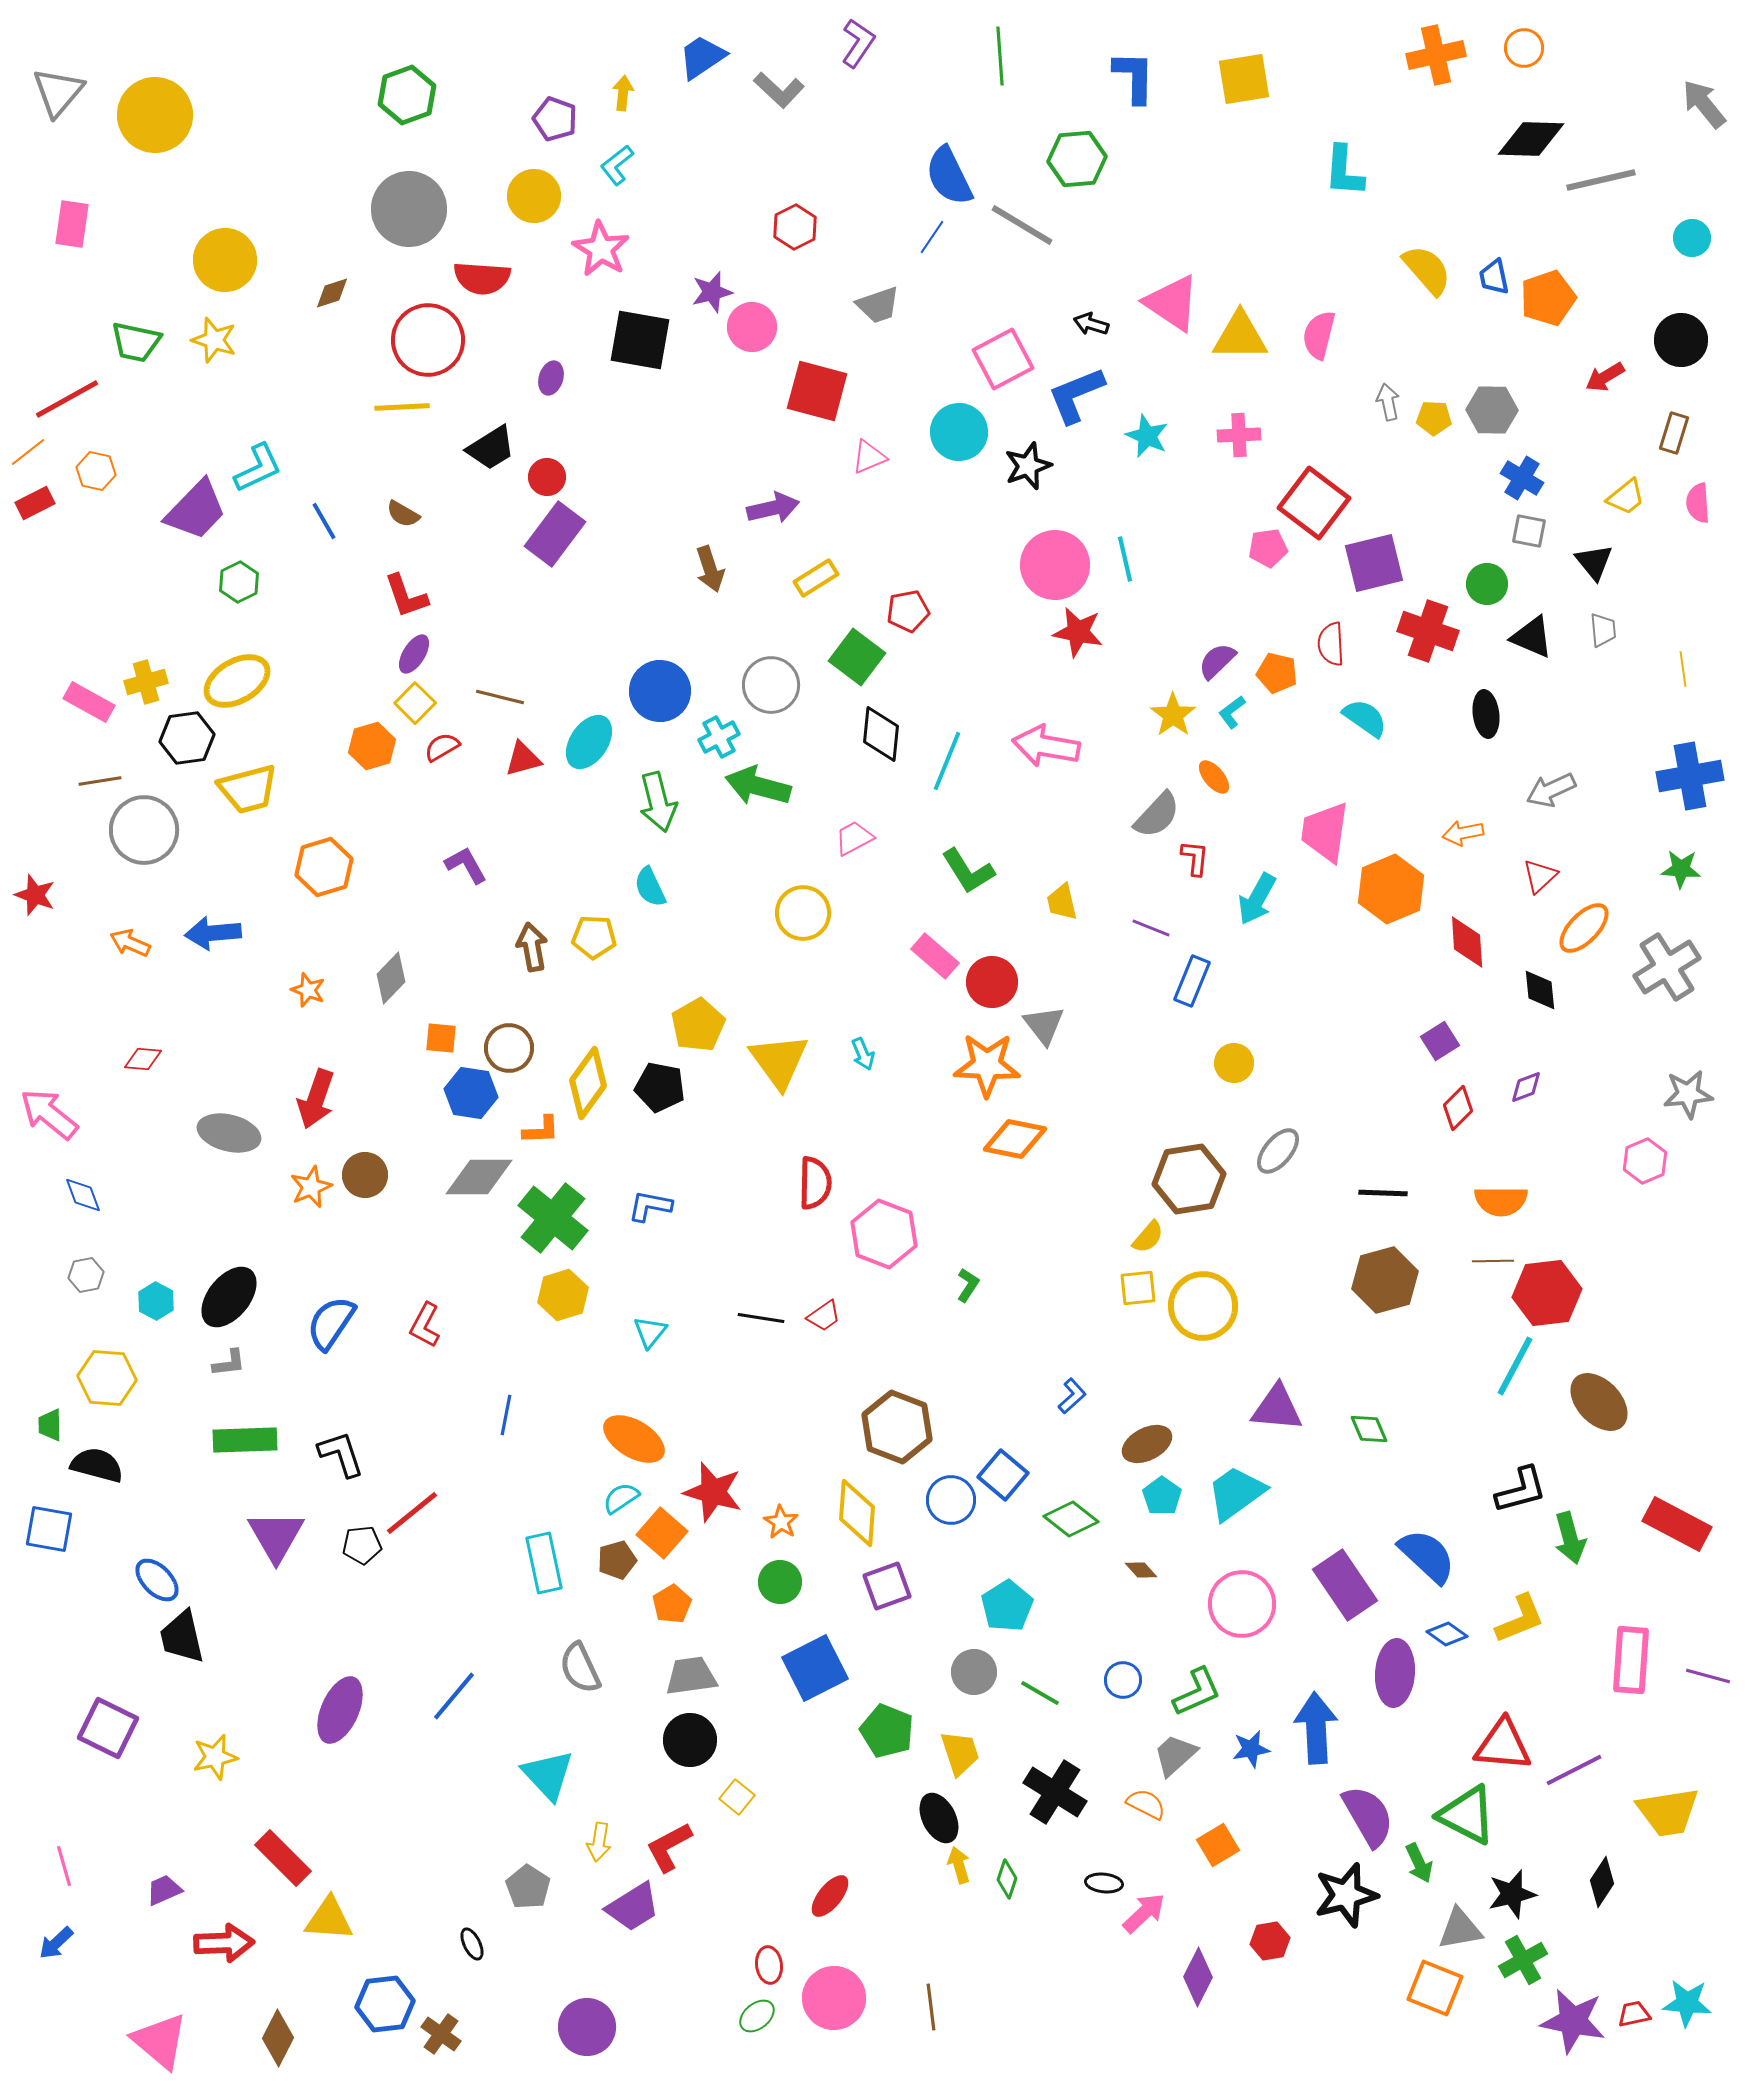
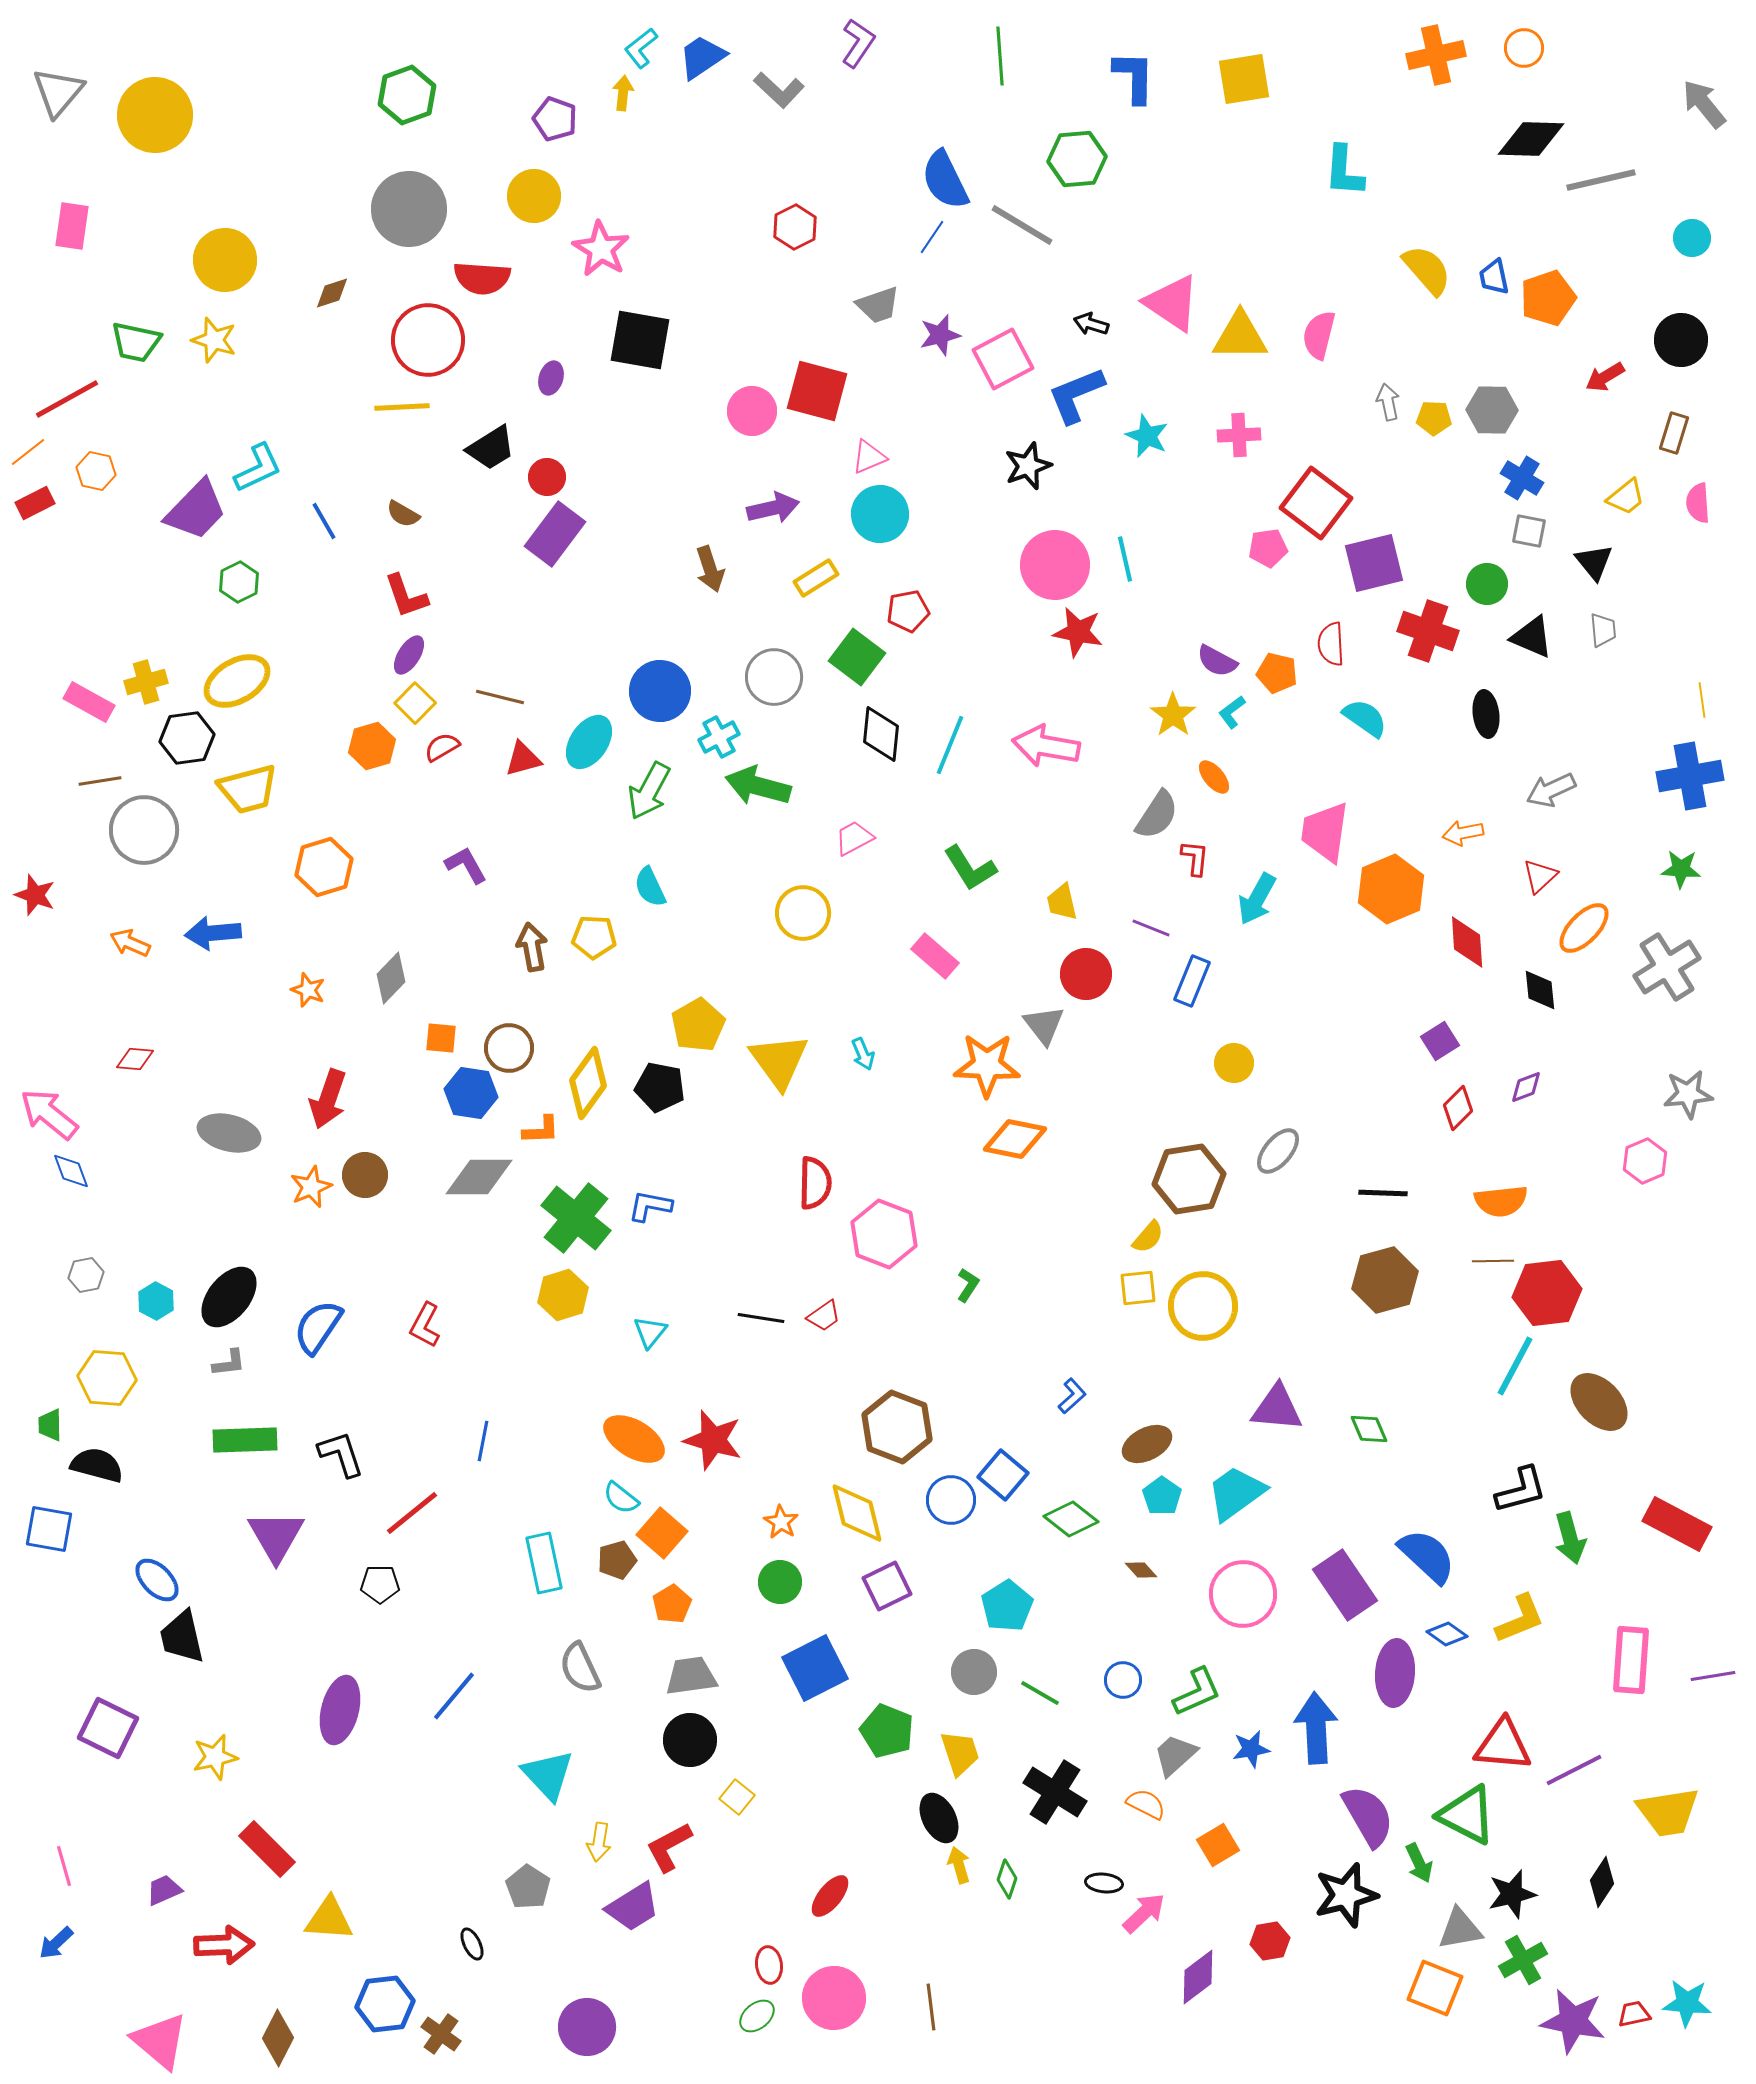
cyan L-shape at (617, 165): moved 24 px right, 117 px up
blue semicircle at (949, 176): moved 4 px left, 4 px down
pink rectangle at (72, 224): moved 2 px down
purple star at (712, 292): moved 228 px right, 43 px down
pink circle at (752, 327): moved 84 px down
cyan circle at (959, 432): moved 79 px left, 82 px down
red square at (1314, 503): moved 2 px right
purple ellipse at (414, 654): moved 5 px left, 1 px down
purple semicircle at (1217, 661): rotated 108 degrees counterclockwise
yellow line at (1683, 669): moved 19 px right, 31 px down
gray circle at (771, 685): moved 3 px right, 8 px up
cyan line at (947, 761): moved 3 px right, 16 px up
green arrow at (658, 802): moved 9 px left, 11 px up; rotated 42 degrees clockwise
gray semicircle at (1157, 815): rotated 10 degrees counterclockwise
green L-shape at (968, 871): moved 2 px right, 3 px up
red circle at (992, 982): moved 94 px right, 8 px up
red diamond at (143, 1059): moved 8 px left
red arrow at (316, 1099): moved 12 px right
blue diamond at (83, 1195): moved 12 px left, 24 px up
orange semicircle at (1501, 1201): rotated 6 degrees counterclockwise
green cross at (553, 1218): moved 23 px right
blue semicircle at (331, 1323): moved 13 px left, 4 px down
blue line at (506, 1415): moved 23 px left, 26 px down
red star at (713, 1492): moved 52 px up
cyan semicircle at (621, 1498): rotated 108 degrees counterclockwise
yellow diamond at (857, 1513): rotated 18 degrees counterclockwise
black pentagon at (362, 1545): moved 18 px right, 39 px down; rotated 6 degrees clockwise
purple square at (887, 1586): rotated 6 degrees counterclockwise
pink circle at (1242, 1604): moved 1 px right, 10 px up
purple line at (1708, 1676): moved 5 px right; rotated 24 degrees counterclockwise
purple ellipse at (340, 1710): rotated 10 degrees counterclockwise
red rectangle at (283, 1858): moved 16 px left, 9 px up
red arrow at (224, 1943): moved 2 px down
purple diamond at (1198, 1977): rotated 26 degrees clockwise
